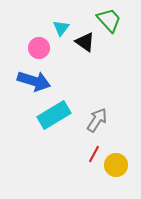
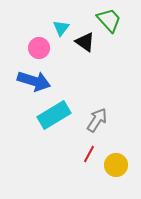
red line: moved 5 px left
